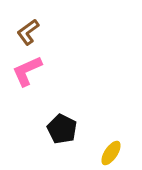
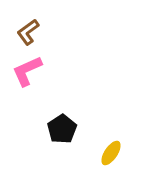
black pentagon: rotated 12 degrees clockwise
